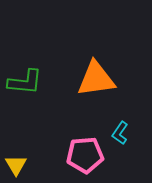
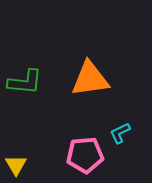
orange triangle: moved 6 px left
cyan L-shape: rotated 30 degrees clockwise
